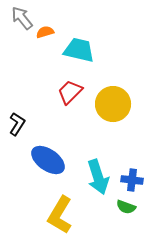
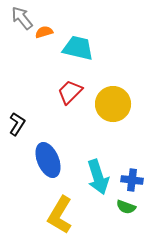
orange semicircle: moved 1 px left
cyan trapezoid: moved 1 px left, 2 px up
blue ellipse: rotated 32 degrees clockwise
